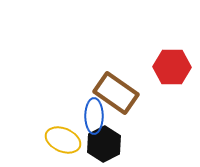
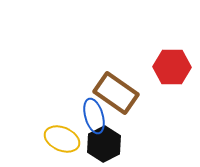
blue ellipse: rotated 16 degrees counterclockwise
yellow ellipse: moved 1 px left, 1 px up
